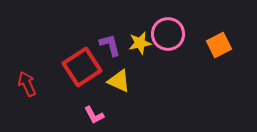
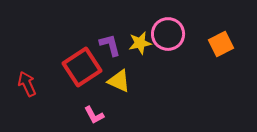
orange square: moved 2 px right, 1 px up
